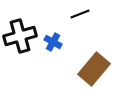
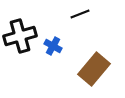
blue cross: moved 4 px down
